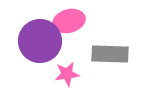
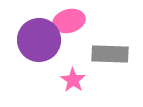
purple circle: moved 1 px left, 1 px up
pink star: moved 6 px right, 6 px down; rotated 30 degrees counterclockwise
